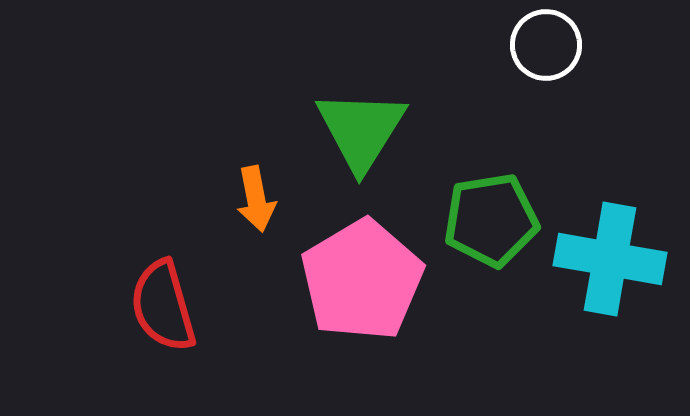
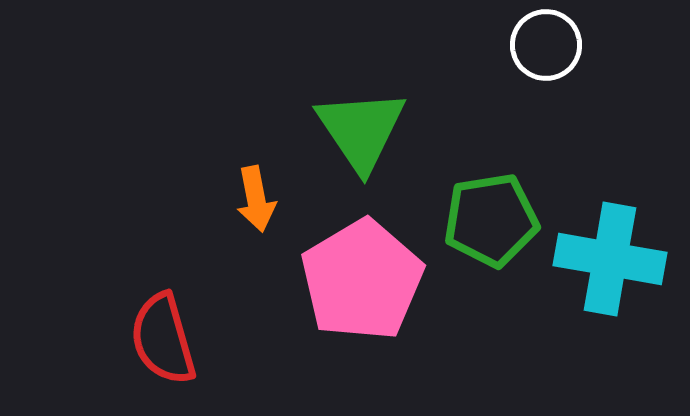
green triangle: rotated 6 degrees counterclockwise
red semicircle: moved 33 px down
